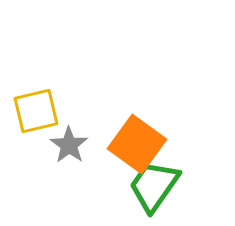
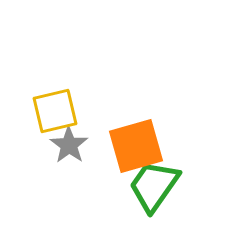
yellow square: moved 19 px right
orange square: moved 1 px left, 2 px down; rotated 38 degrees clockwise
